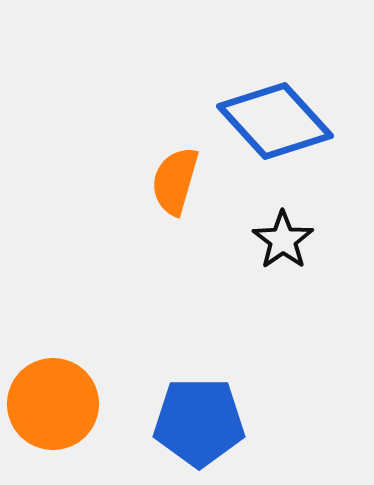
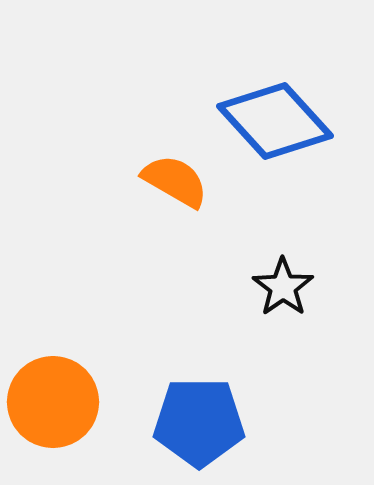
orange semicircle: rotated 104 degrees clockwise
black star: moved 47 px down
orange circle: moved 2 px up
